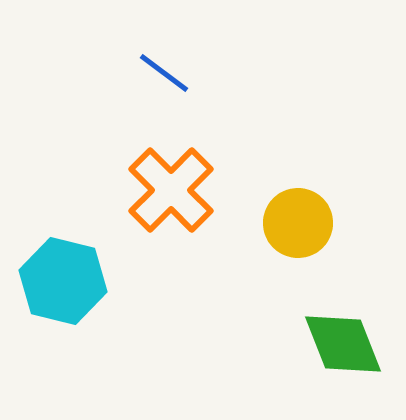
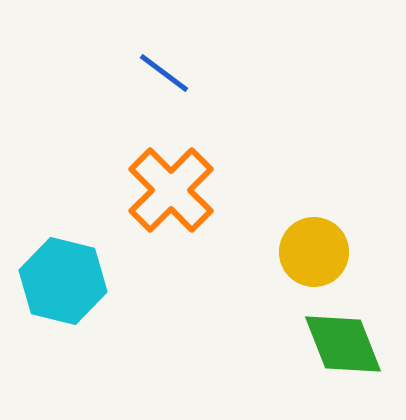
yellow circle: moved 16 px right, 29 px down
